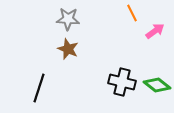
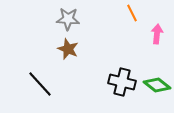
pink arrow: moved 2 px right, 3 px down; rotated 48 degrees counterclockwise
black line: moved 1 px right, 4 px up; rotated 60 degrees counterclockwise
